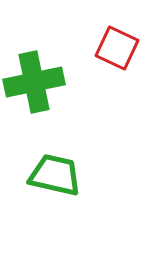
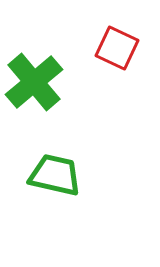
green cross: rotated 28 degrees counterclockwise
